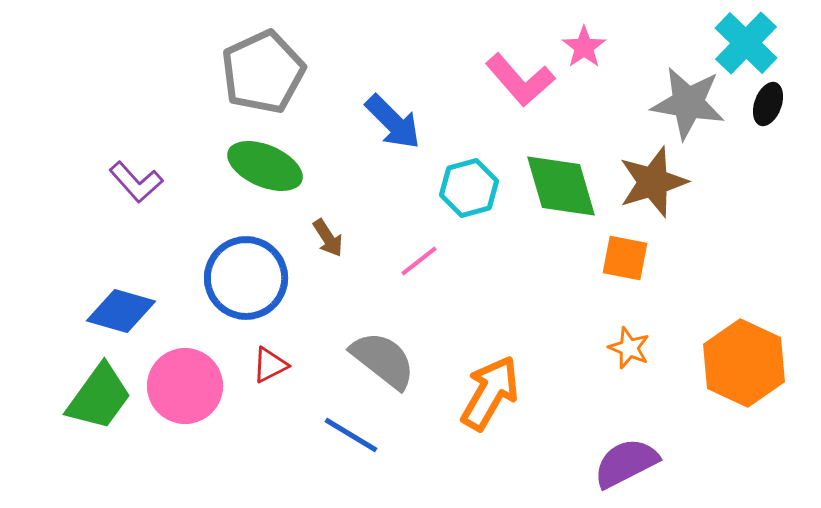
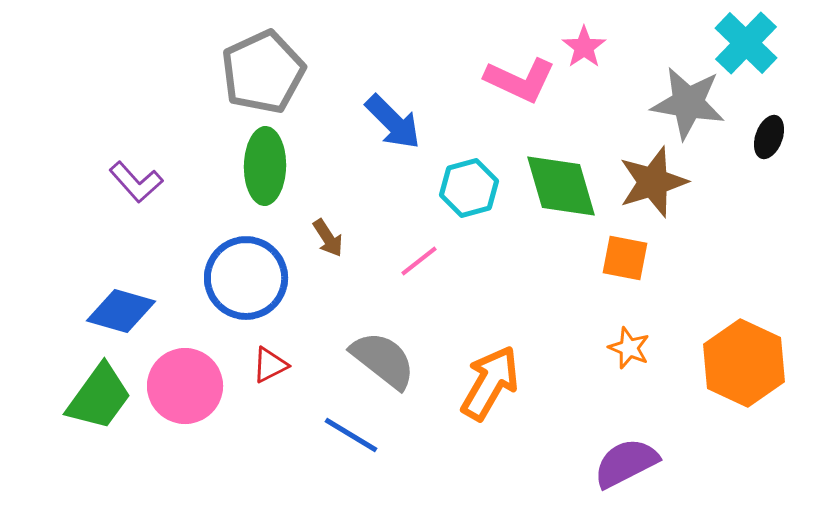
pink L-shape: rotated 24 degrees counterclockwise
black ellipse: moved 1 px right, 33 px down
green ellipse: rotated 68 degrees clockwise
orange arrow: moved 10 px up
